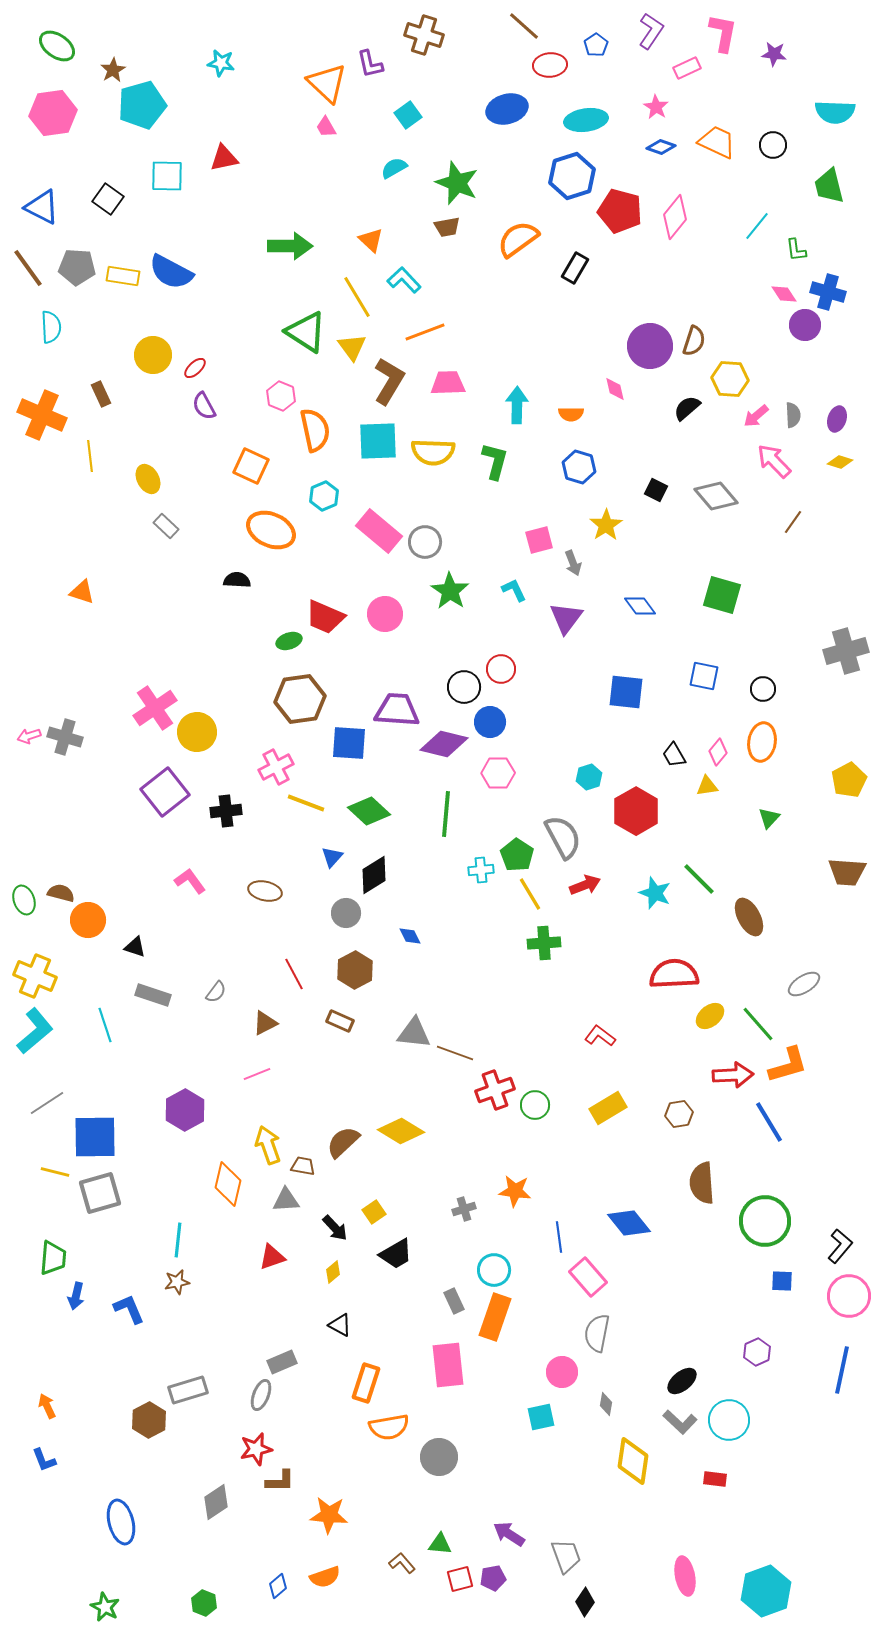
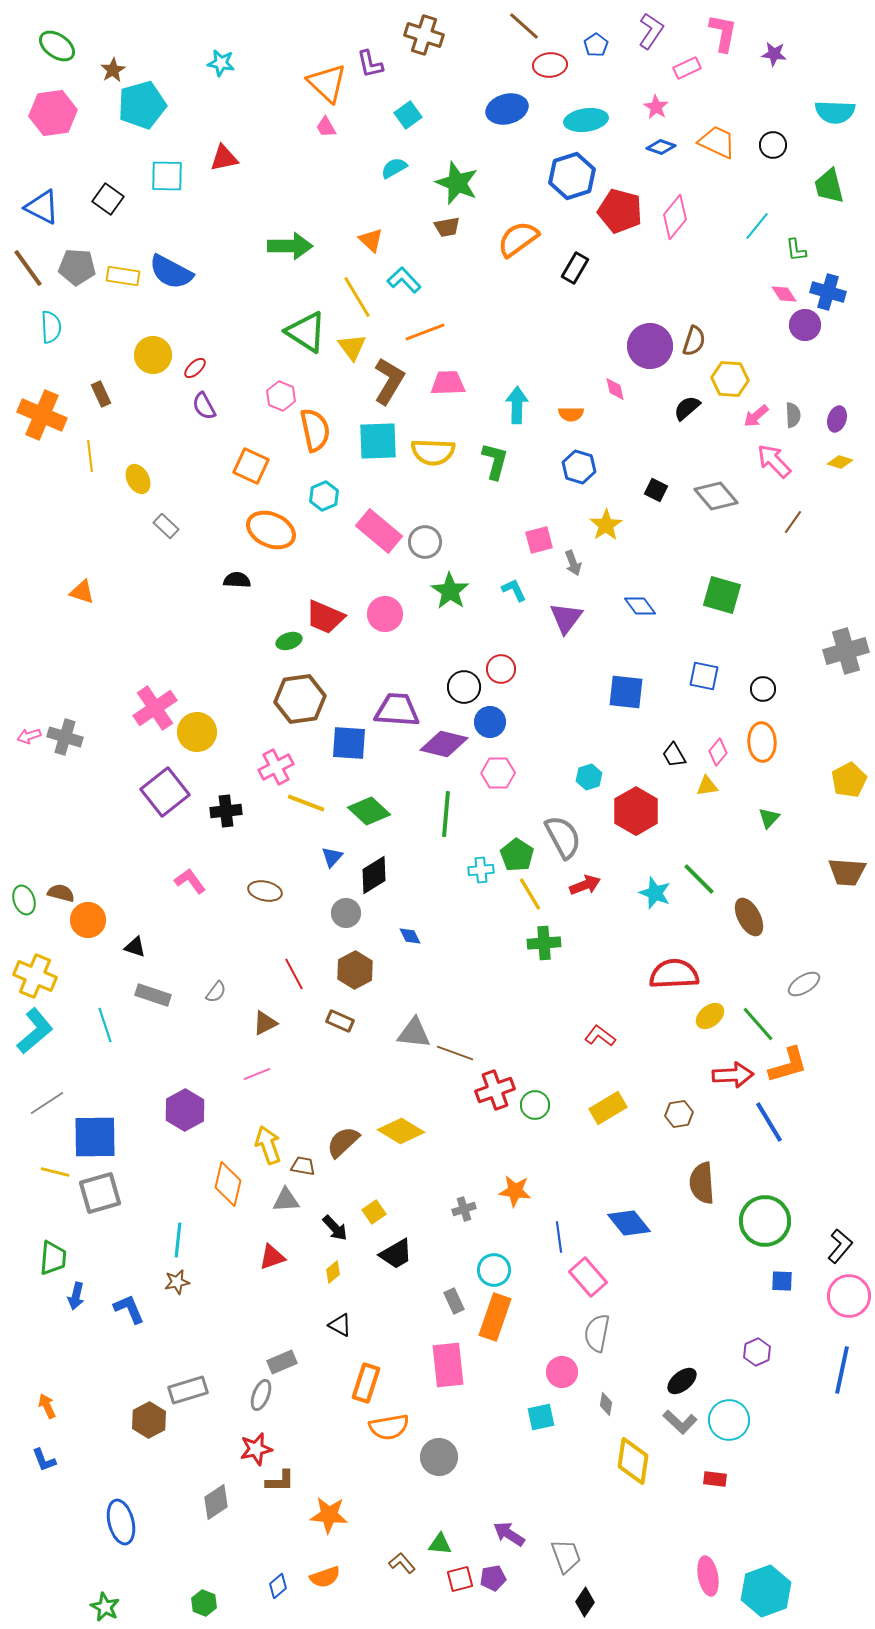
yellow ellipse at (148, 479): moved 10 px left
orange ellipse at (762, 742): rotated 12 degrees counterclockwise
pink ellipse at (685, 1576): moved 23 px right
